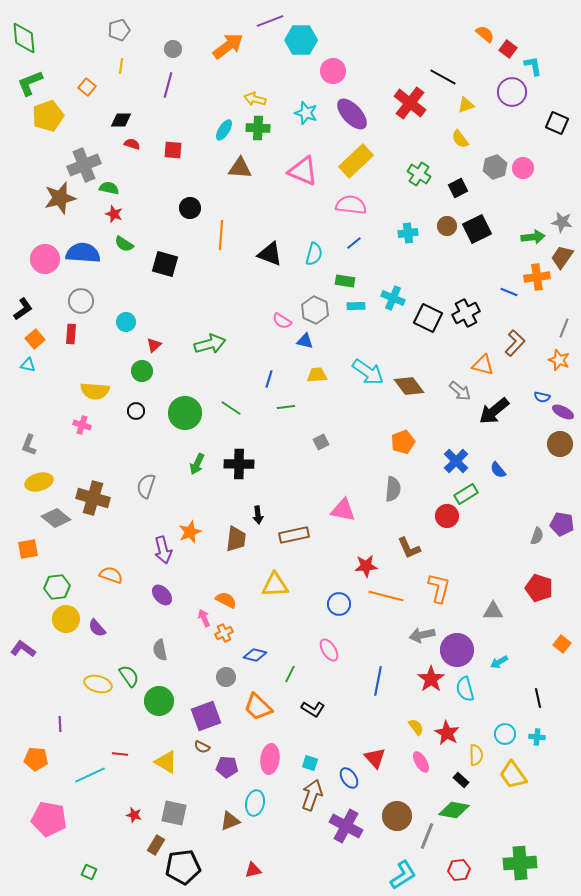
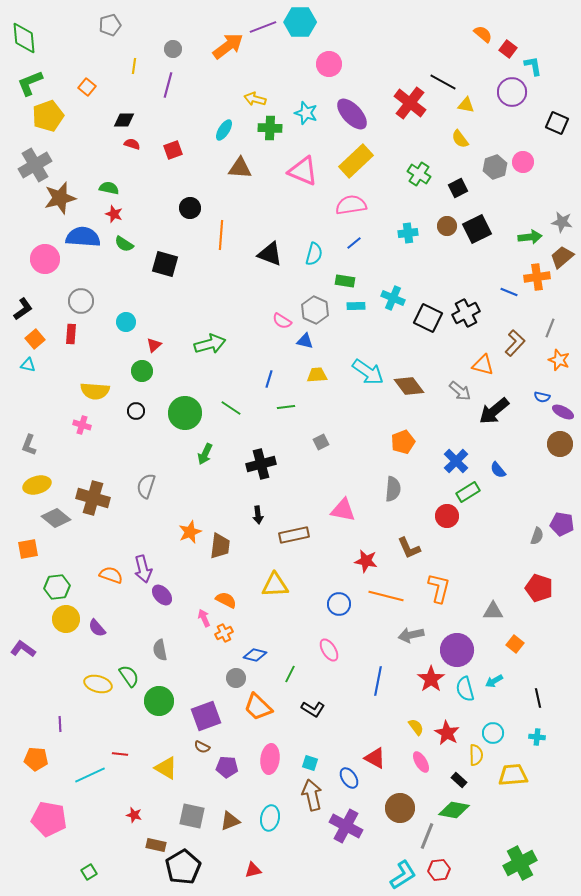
purple line at (270, 21): moved 7 px left, 6 px down
gray pentagon at (119, 30): moved 9 px left, 5 px up
orange semicircle at (485, 34): moved 2 px left
cyan hexagon at (301, 40): moved 1 px left, 18 px up
yellow line at (121, 66): moved 13 px right
pink circle at (333, 71): moved 4 px left, 7 px up
black line at (443, 77): moved 5 px down
yellow triangle at (466, 105): rotated 30 degrees clockwise
black diamond at (121, 120): moved 3 px right
green cross at (258, 128): moved 12 px right
red square at (173, 150): rotated 24 degrees counterclockwise
gray cross at (84, 165): moved 49 px left; rotated 8 degrees counterclockwise
pink circle at (523, 168): moved 6 px up
pink semicircle at (351, 205): rotated 16 degrees counterclockwise
green arrow at (533, 237): moved 3 px left
blue semicircle at (83, 253): moved 16 px up
brown trapezoid at (562, 257): rotated 15 degrees clockwise
gray line at (564, 328): moved 14 px left
green arrow at (197, 464): moved 8 px right, 10 px up
black cross at (239, 464): moved 22 px right; rotated 16 degrees counterclockwise
yellow ellipse at (39, 482): moved 2 px left, 3 px down
green rectangle at (466, 494): moved 2 px right, 2 px up
brown trapezoid at (236, 539): moved 16 px left, 7 px down
purple arrow at (163, 550): moved 20 px left, 19 px down
red star at (366, 566): moved 5 px up; rotated 15 degrees clockwise
gray arrow at (422, 635): moved 11 px left
orange square at (562, 644): moved 47 px left
cyan arrow at (499, 662): moved 5 px left, 19 px down
gray circle at (226, 677): moved 10 px right, 1 px down
cyan circle at (505, 734): moved 12 px left, 1 px up
red triangle at (375, 758): rotated 20 degrees counterclockwise
yellow triangle at (166, 762): moved 6 px down
yellow trapezoid at (513, 775): rotated 120 degrees clockwise
black rectangle at (461, 780): moved 2 px left
brown arrow at (312, 795): rotated 32 degrees counterclockwise
cyan ellipse at (255, 803): moved 15 px right, 15 px down
gray square at (174, 813): moved 18 px right, 3 px down
brown circle at (397, 816): moved 3 px right, 8 px up
brown rectangle at (156, 845): rotated 72 degrees clockwise
green cross at (520, 863): rotated 24 degrees counterclockwise
black pentagon at (183, 867): rotated 24 degrees counterclockwise
red hexagon at (459, 870): moved 20 px left
green square at (89, 872): rotated 35 degrees clockwise
